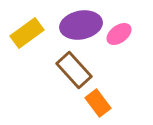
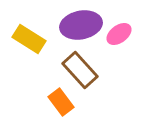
yellow rectangle: moved 2 px right, 6 px down; rotated 68 degrees clockwise
brown rectangle: moved 6 px right
orange rectangle: moved 37 px left, 1 px up
